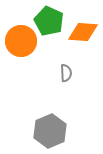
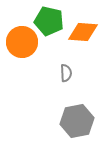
green pentagon: rotated 12 degrees counterclockwise
orange circle: moved 1 px right, 1 px down
gray hexagon: moved 27 px right, 10 px up; rotated 12 degrees clockwise
